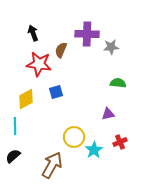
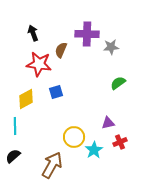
green semicircle: rotated 42 degrees counterclockwise
purple triangle: moved 9 px down
